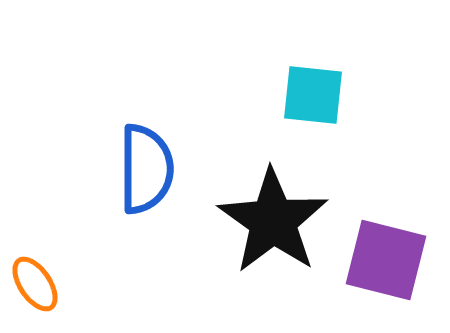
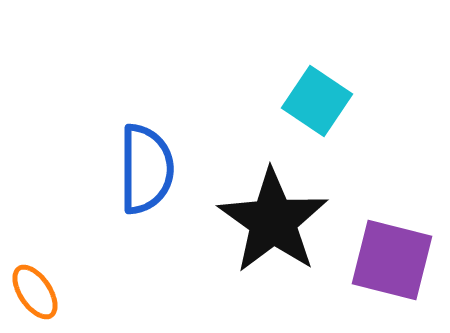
cyan square: moved 4 px right, 6 px down; rotated 28 degrees clockwise
purple square: moved 6 px right
orange ellipse: moved 8 px down
